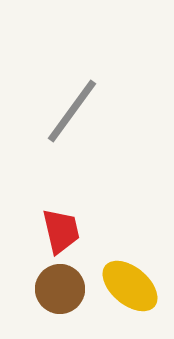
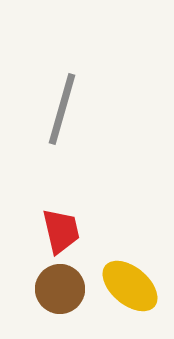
gray line: moved 10 px left, 2 px up; rotated 20 degrees counterclockwise
